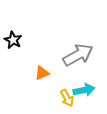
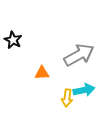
gray arrow: moved 1 px right
orange triangle: rotated 21 degrees clockwise
yellow arrow: rotated 36 degrees clockwise
